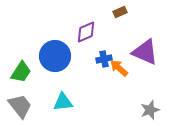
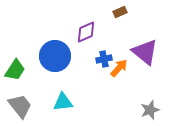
purple triangle: rotated 16 degrees clockwise
orange arrow: rotated 90 degrees clockwise
green trapezoid: moved 6 px left, 2 px up
